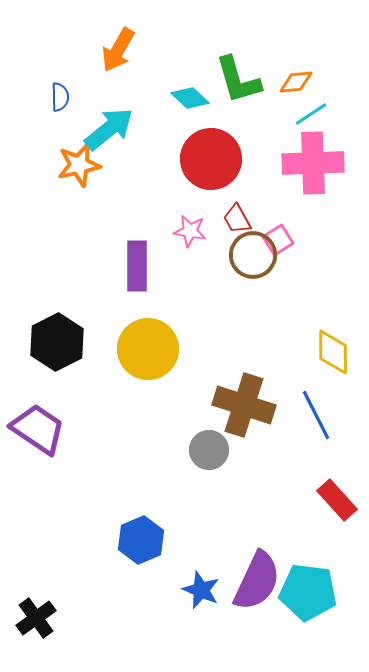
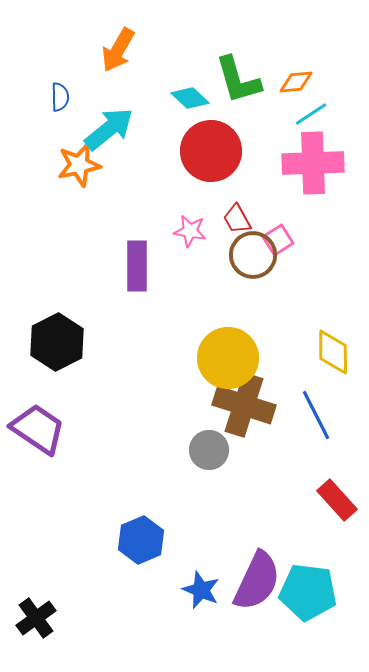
red circle: moved 8 px up
yellow circle: moved 80 px right, 9 px down
